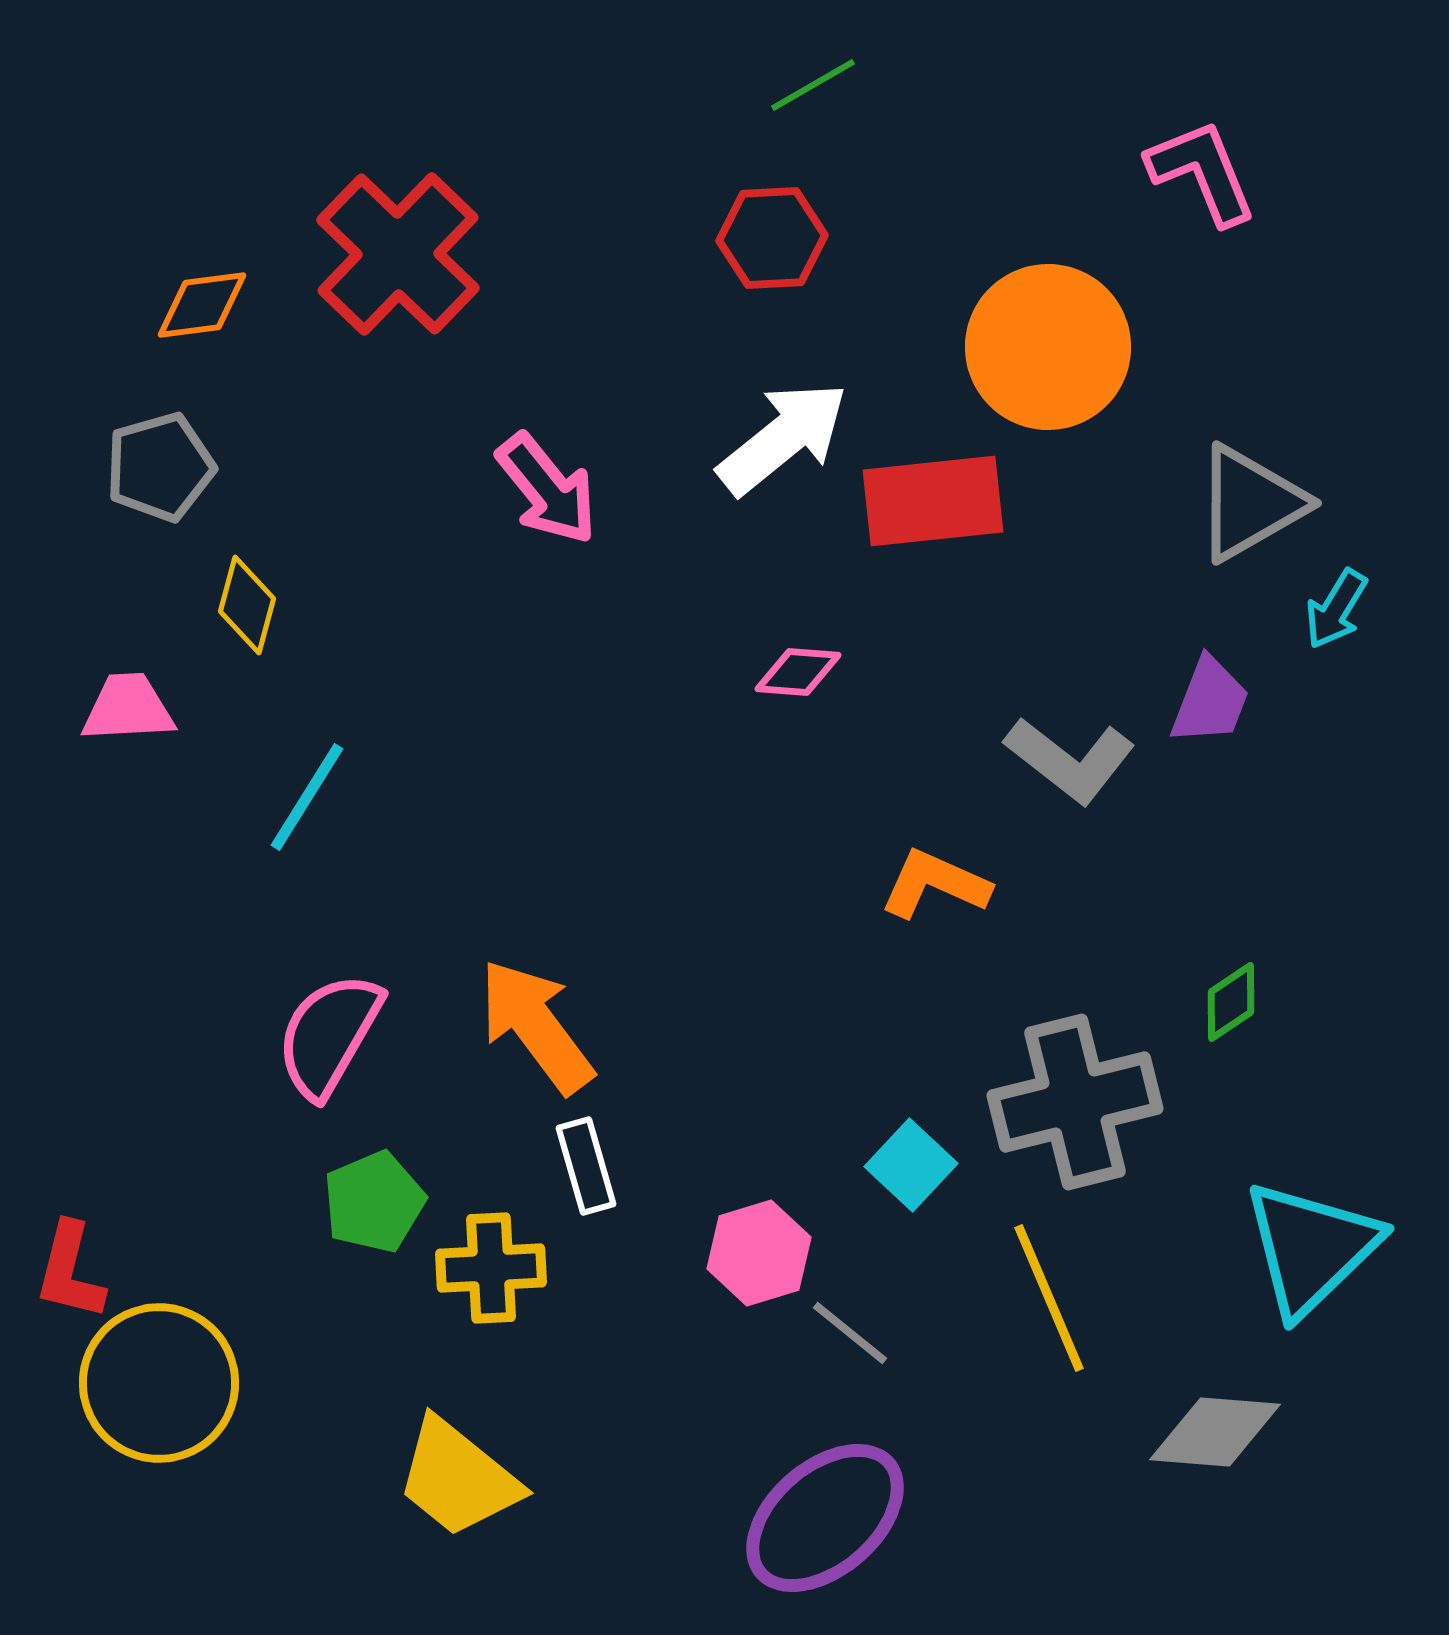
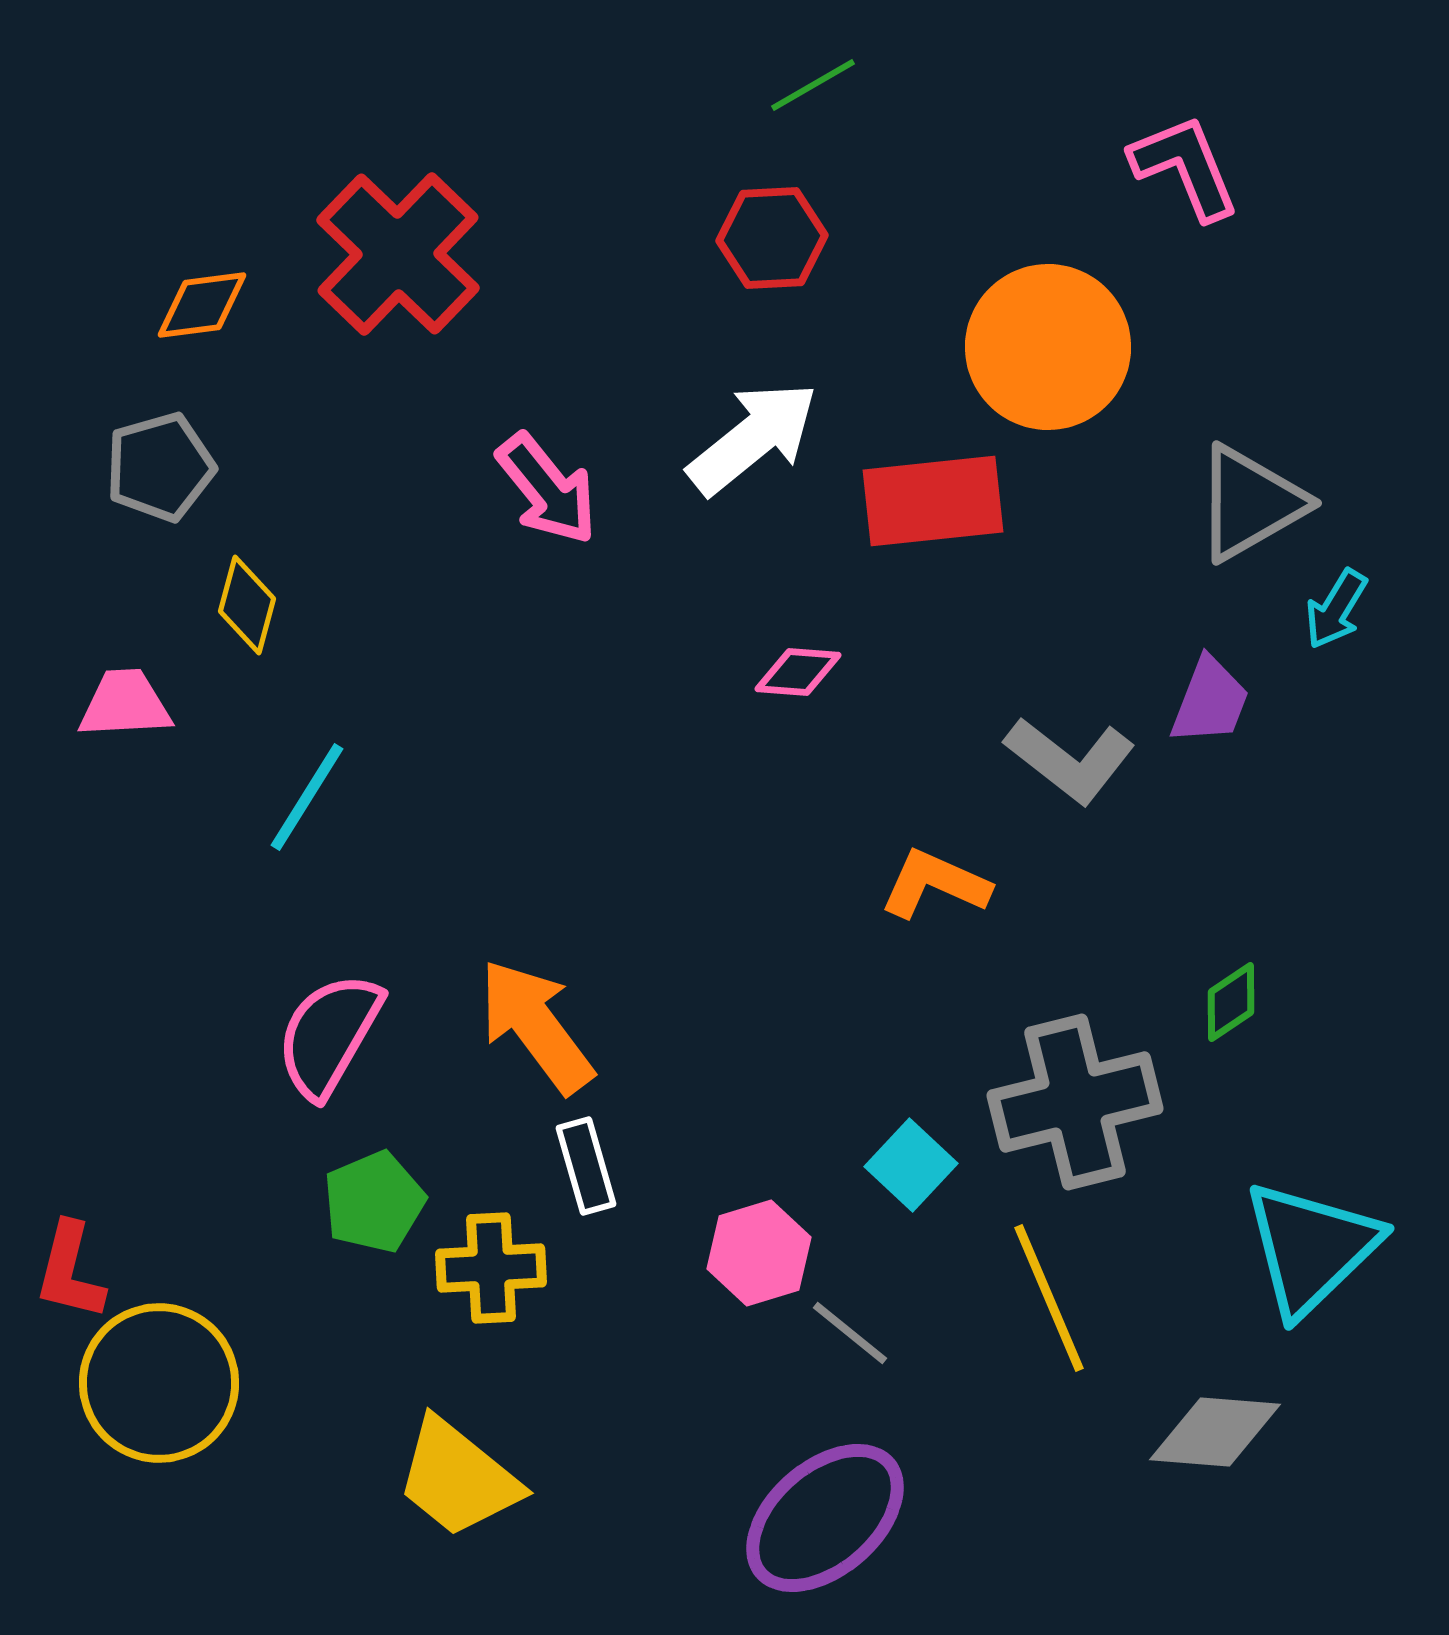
pink L-shape: moved 17 px left, 5 px up
white arrow: moved 30 px left
pink trapezoid: moved 3 px left, 4 px up
